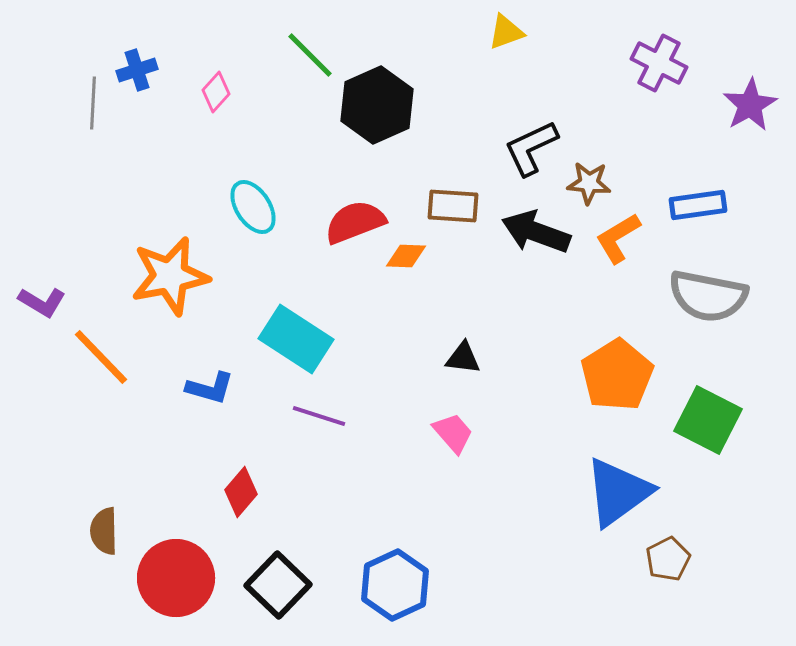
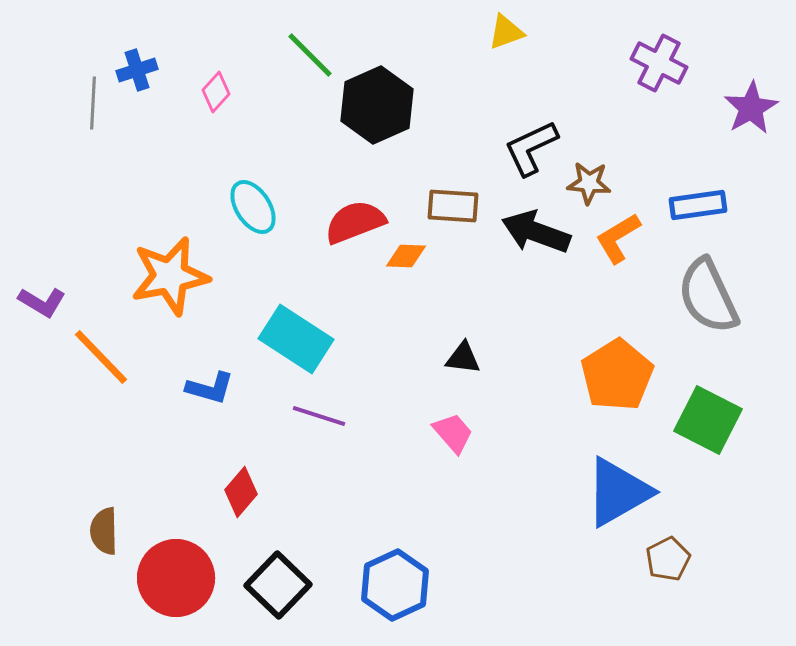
purple star: moved 1 px right, 3 px down
gray semicircle: rotated 54 degrees clockwise
blue triangle: rotated 6 degrees clockwise
